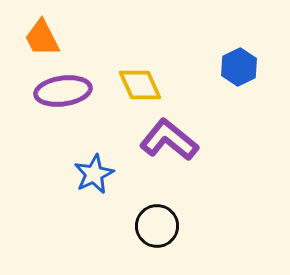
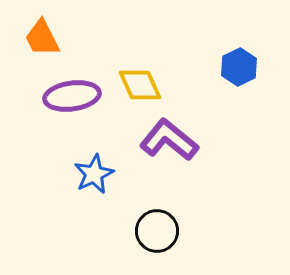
purple ellipse: moved 9 px right, 5 px down
black circle: moved 5 px down
